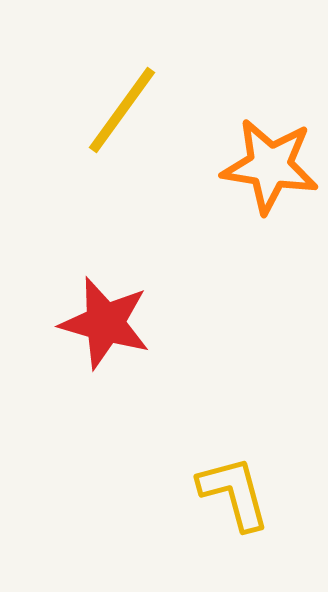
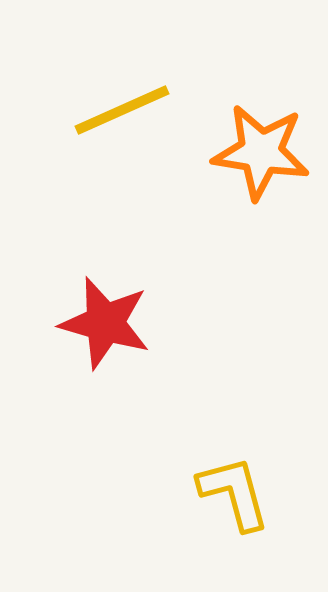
yellow line: rotated 30 degrees clockwise
orange star: moved 9 px left, 14 px up
